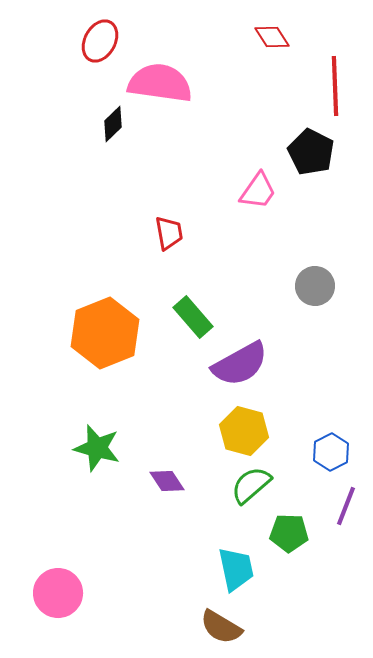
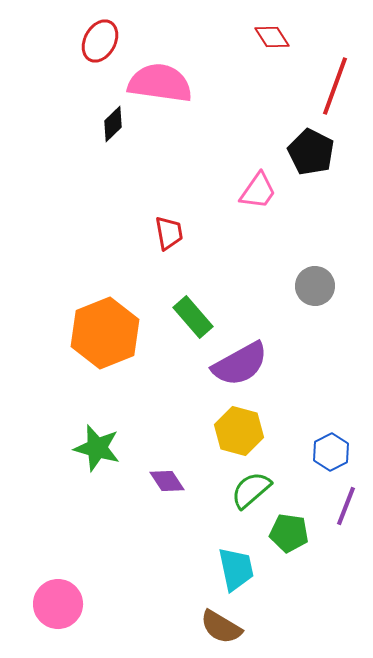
red line: rotated 22 degrees clockwise
yellow hexagon: moved 5 px left
green semicircle: moved 5 px down
green pentagon: rotated 6 degrees clockwise
pink circle: moved 11 px down
